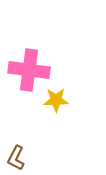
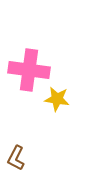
yellow star: moved 1 px right, 1 px up; rotated 10 degrees clockwise
